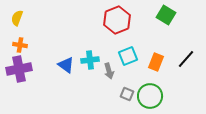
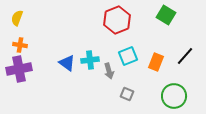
black line: moved 1 px left, 3 px up
blue triangle: moved 1 px right, 2 px up
green circle: moved 24 px right
